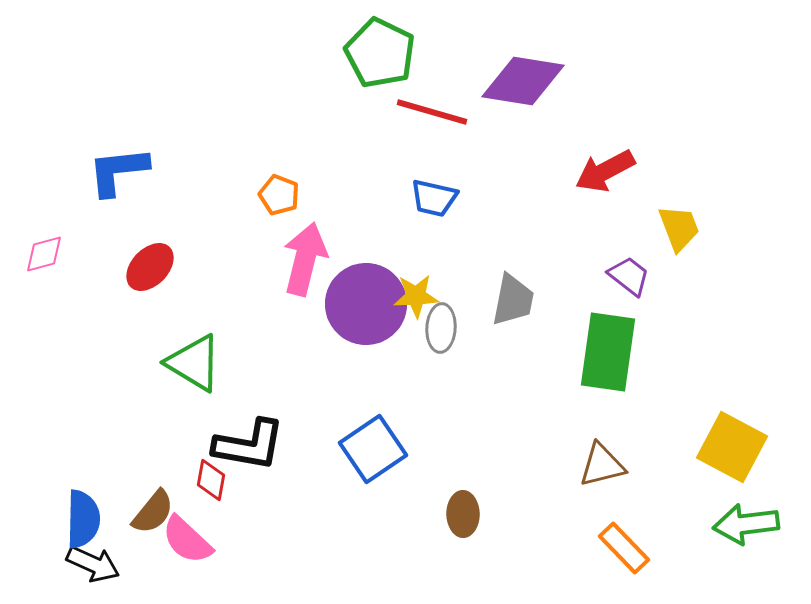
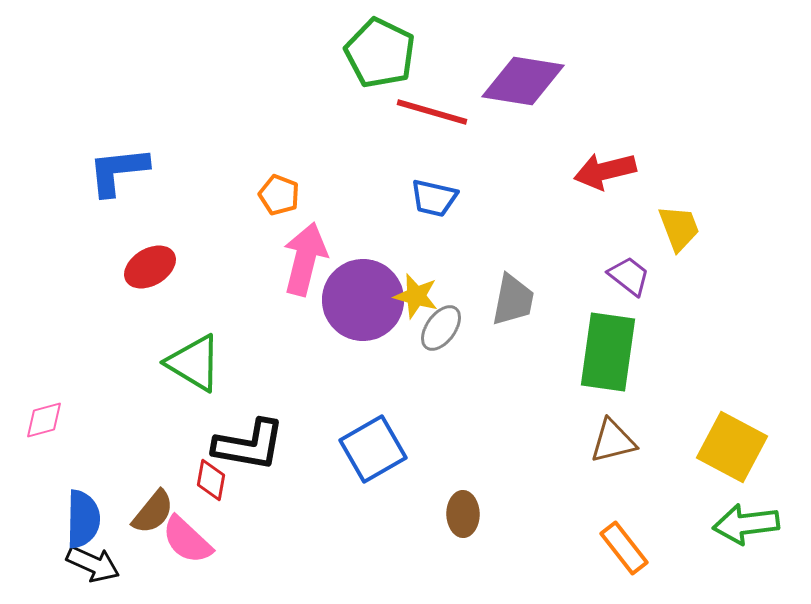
red arrow: rotated 14 degrees clockwise
pink diamond: moved 166 px down
red ellipse: rotated 15 degrees clockwise
yellow star: rotated 18 degrees clockwise
purple circle: moved 3 px left, 4 px up
gray ellipse: rotated 33 degrees clockwise
blue square: rotated 4 degrees clockwise
brown triangle: moved 11 px right, 24 px up
orange rectangle: rotated 6 degrees clockwise
